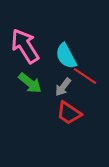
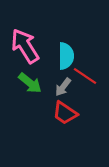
cyan semicircle: rotated 152 degrees counterclockwise
red trapezoid: moved 4 px left
